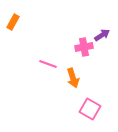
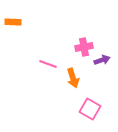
orange rectangle: rotated 63 degrees clockwise
purple arrow: moved 25 px down; rotated 14 degrees clockwise
